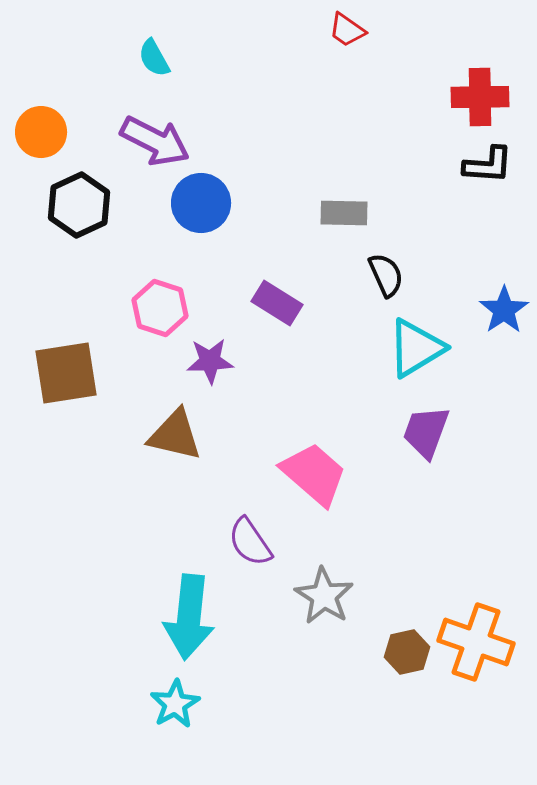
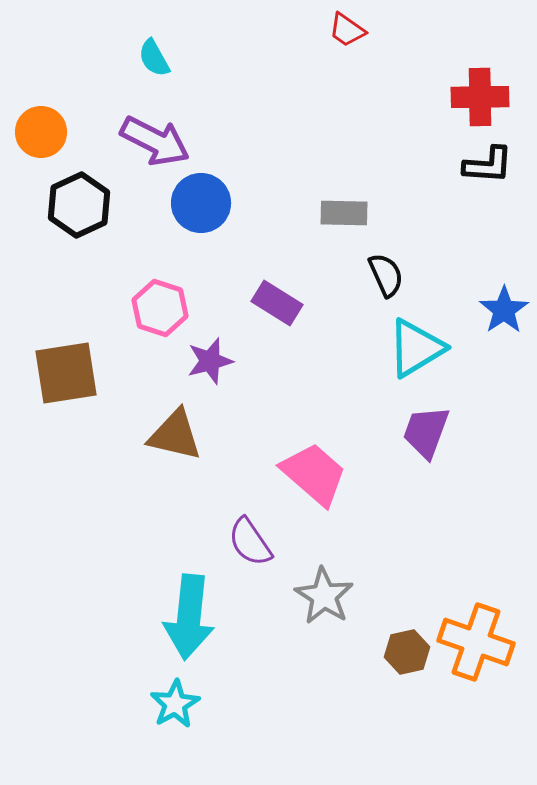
purple star: rotated 12 degrees counterclockwise
